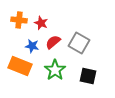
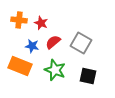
gray square: moved 2 px right
green star: rotated 15 degrees counterclockwise
